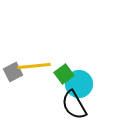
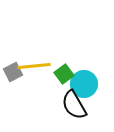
cyan circle: moved 5 px right
